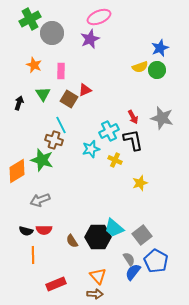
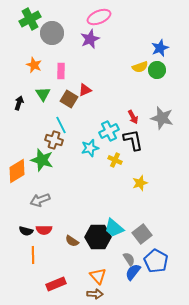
cyan star: moved 1 px left, 1 px up
gray square: moved 1 px up
brown semicircle: rotated 24 degrees counterclockwise
